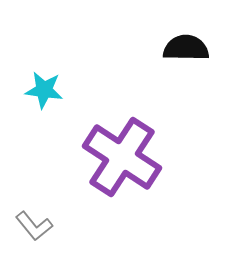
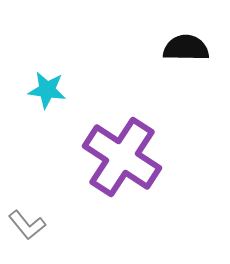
cyan star: moved 3 px right
gray L-shape: moved 7 px left, 1 px up
